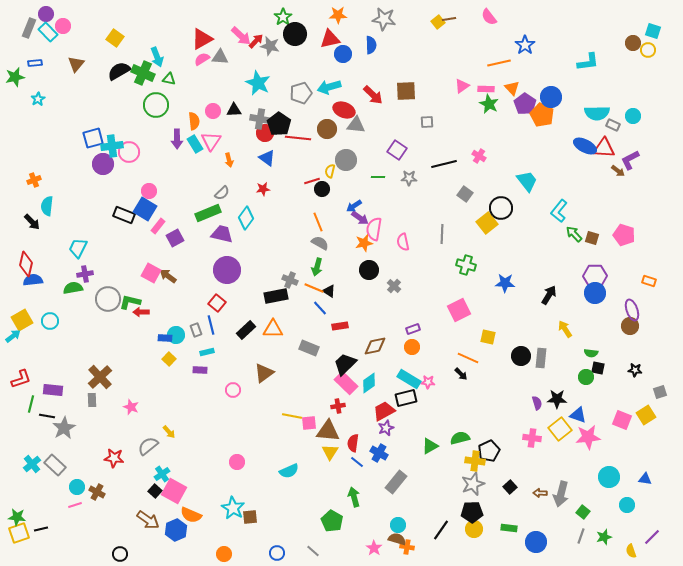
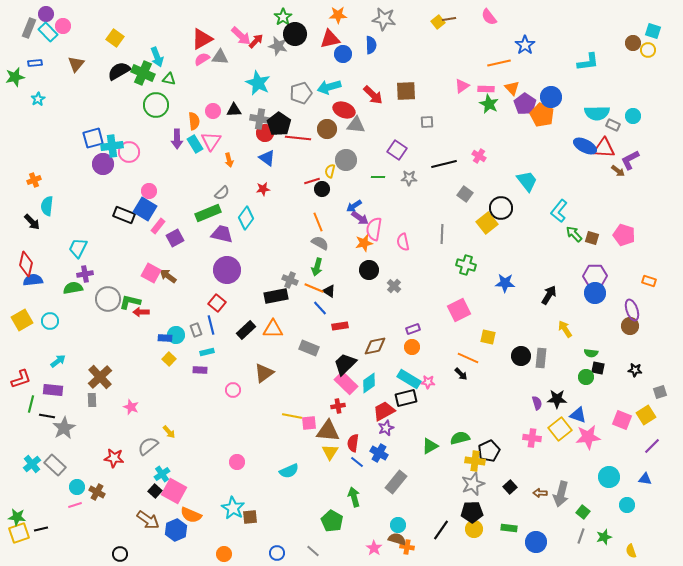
gray star at (270, 46): moved 8 px right
cyan arrow at (13, 336): moved 45 px right, 25 px down
purple line at (652, 537): moved 91 px up
